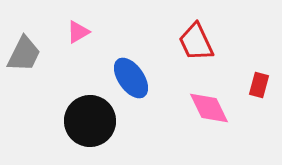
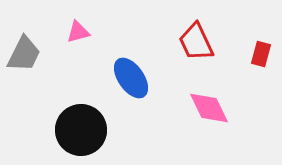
pink triangle: rotated 15 degrees clockwise
red rectangle: moved 2 px right, 31 px up
black circle: moved 9 px left, 9 px down
